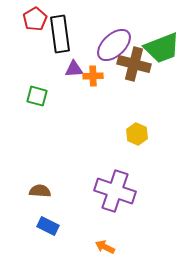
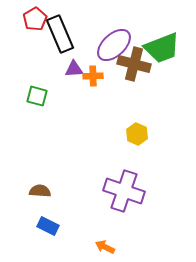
black rectangle: rotated 15 degrees counterclockwise
purple cross: moved 9 px right
